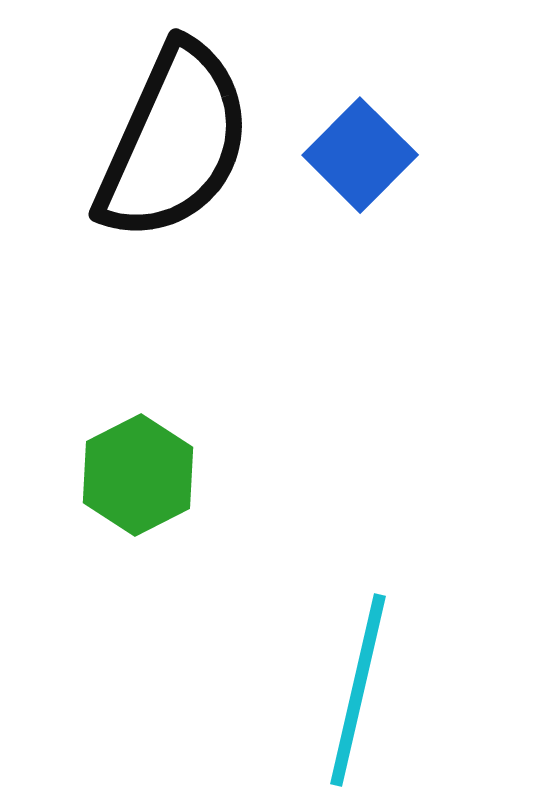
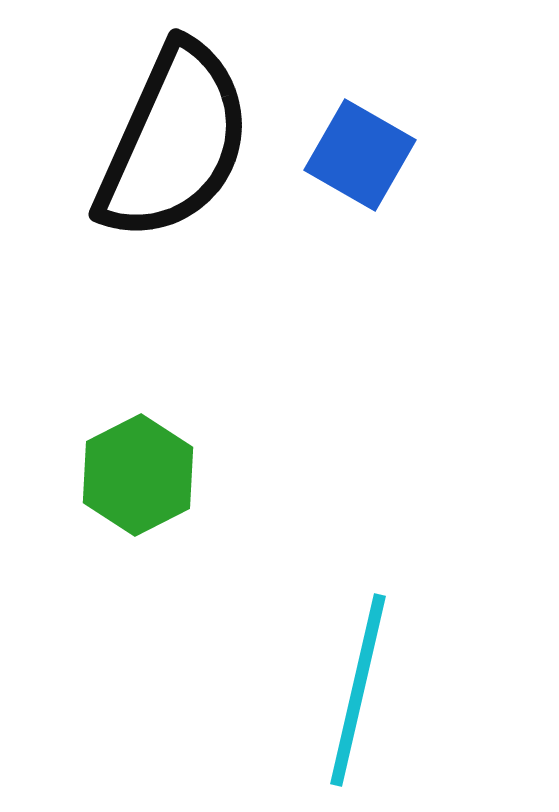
blue square: rotated 15 degrees counterclockwise
